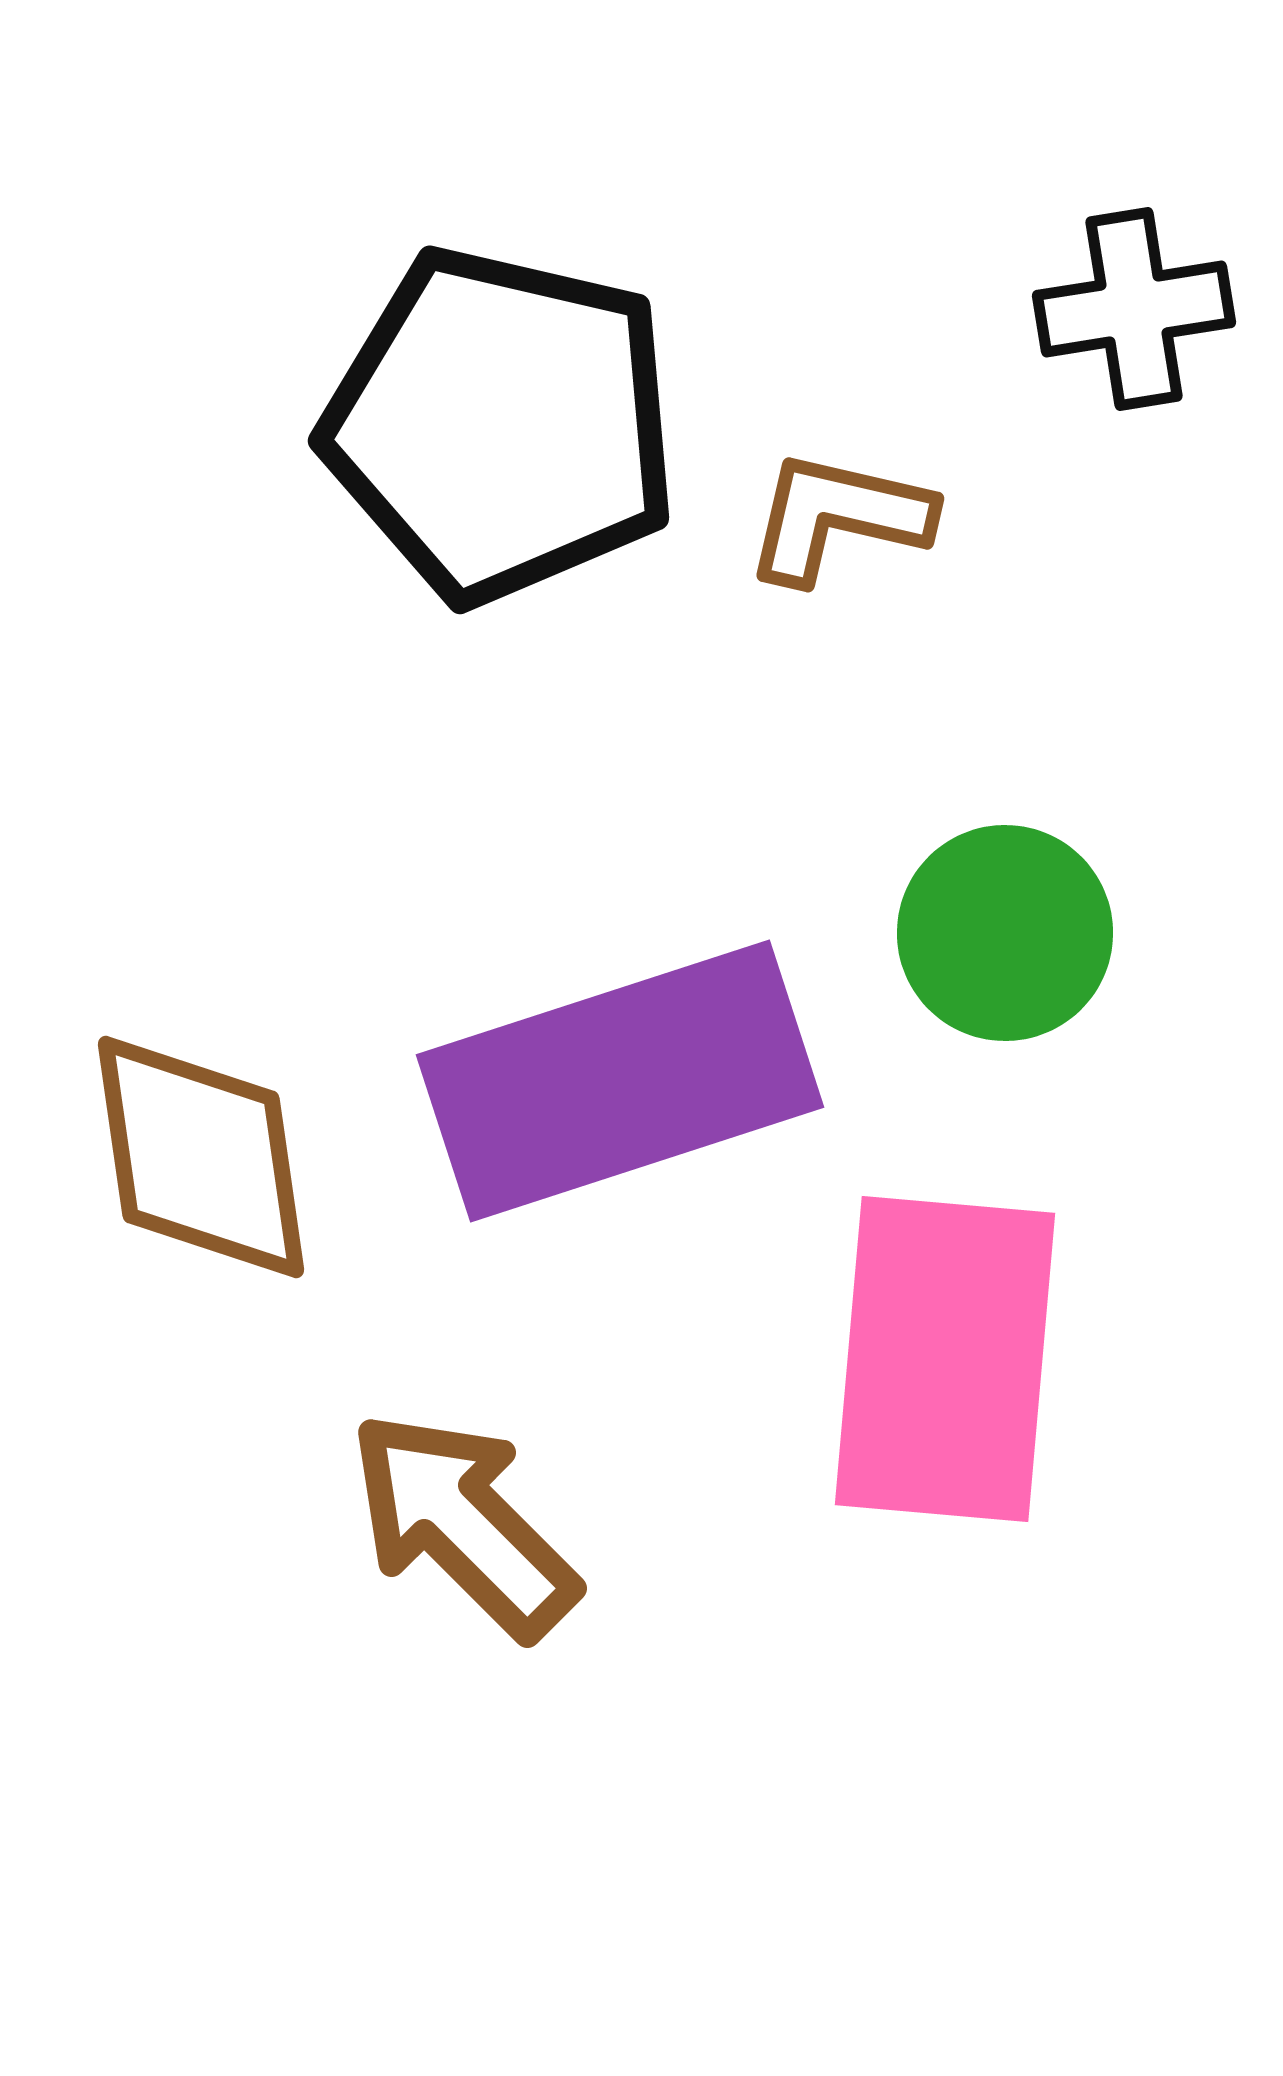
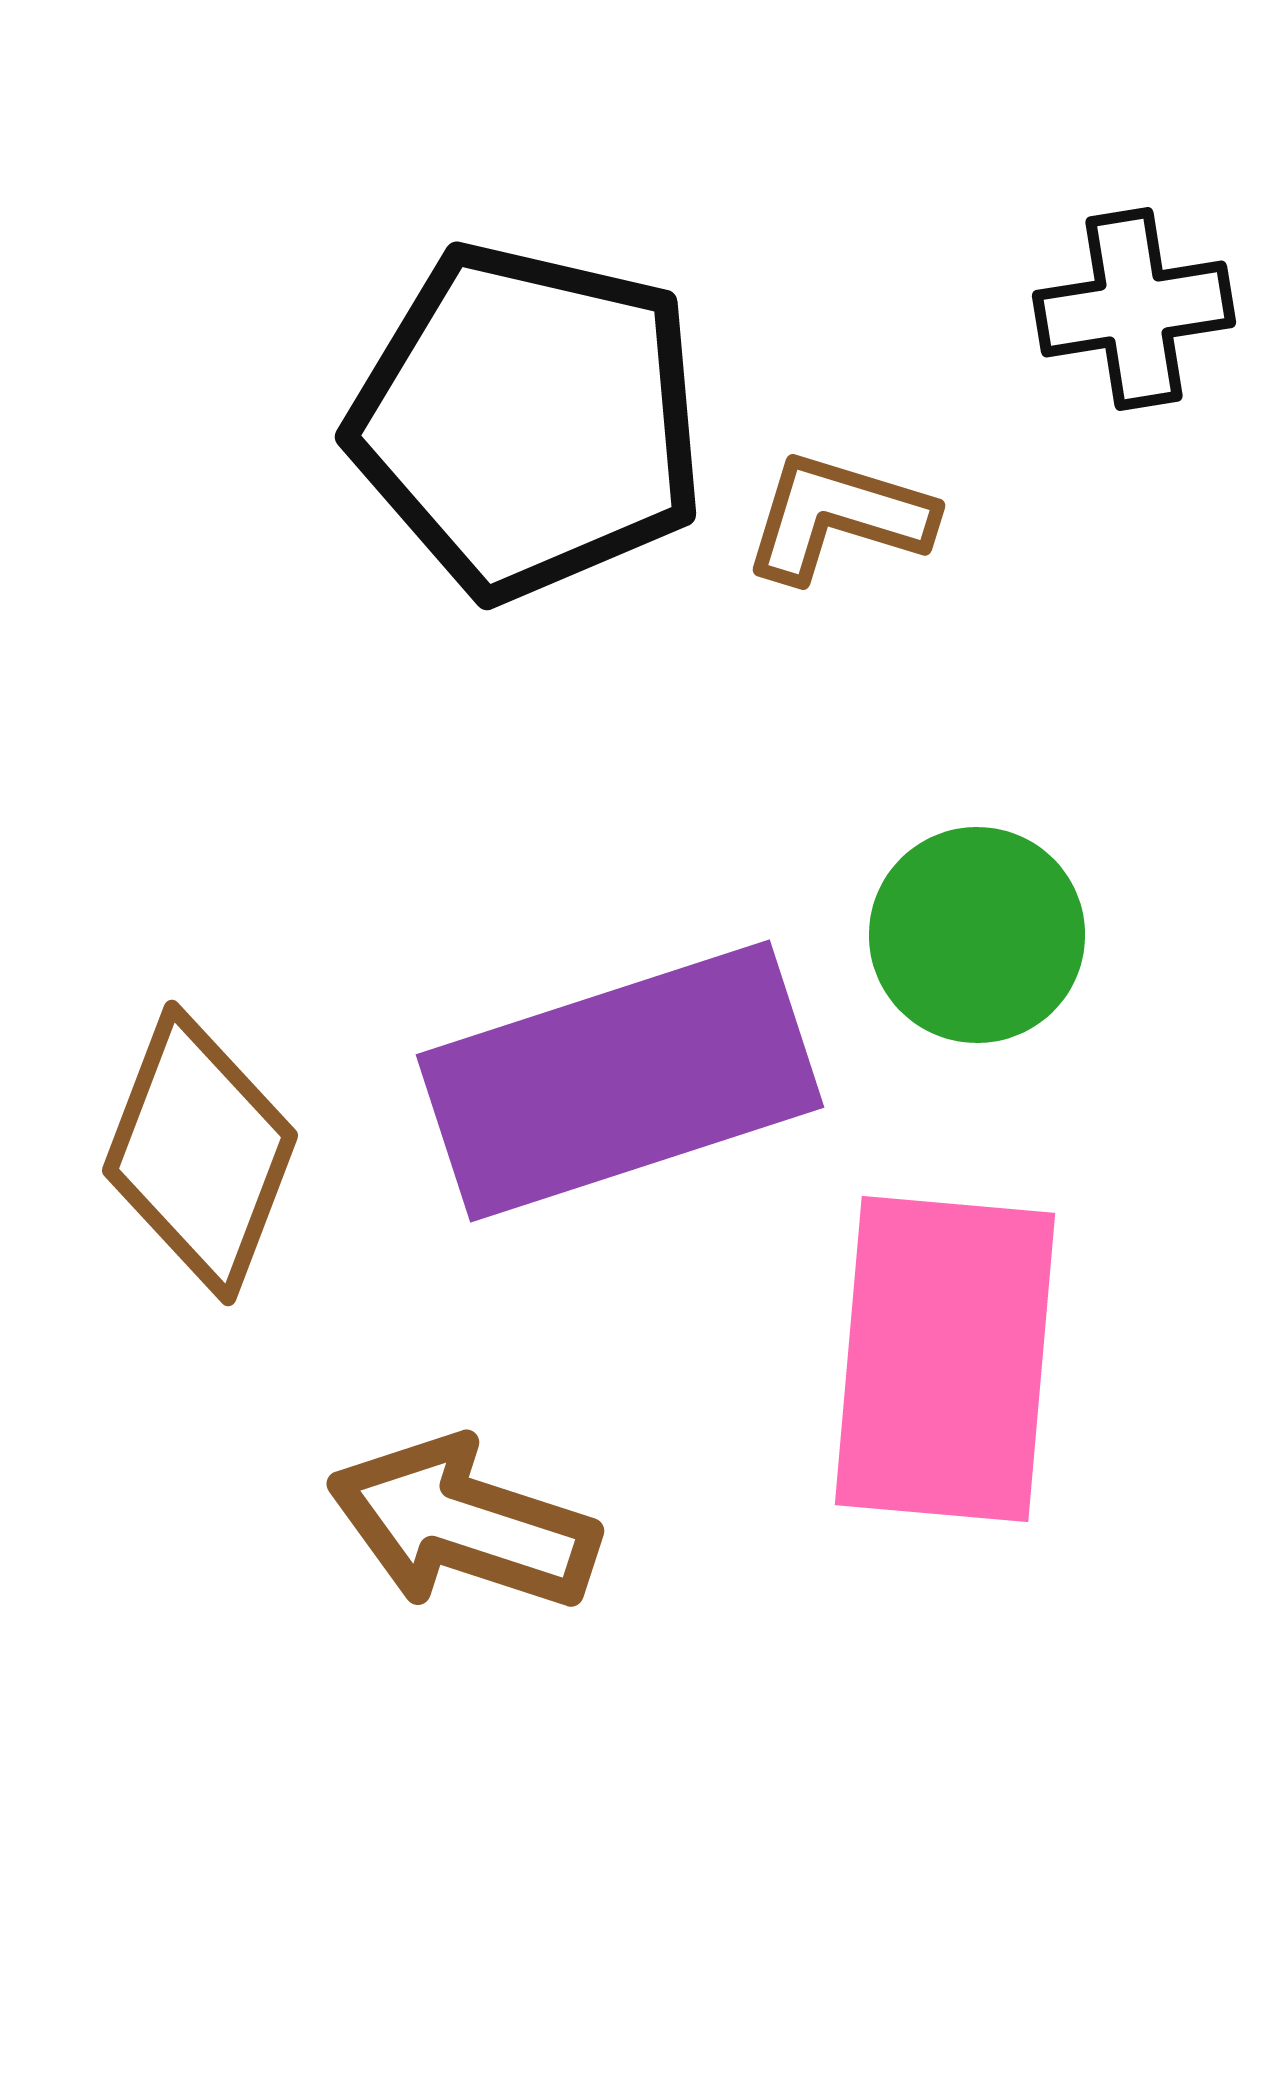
black pentagon: moved 27 px right, 4 px up
brown L-shape: rotated 4 degrees clockwise
green circle: moved 28 px left, 2 px down
brown diamond: moved 1 px left, 4 px up; rotated 29 degrees clockwise
brown arrow: rotated 27 degrees counterclockwise
